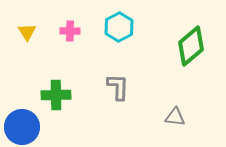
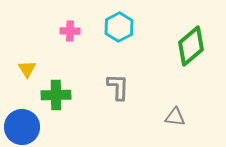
yellow triangle: moved 37 px down
